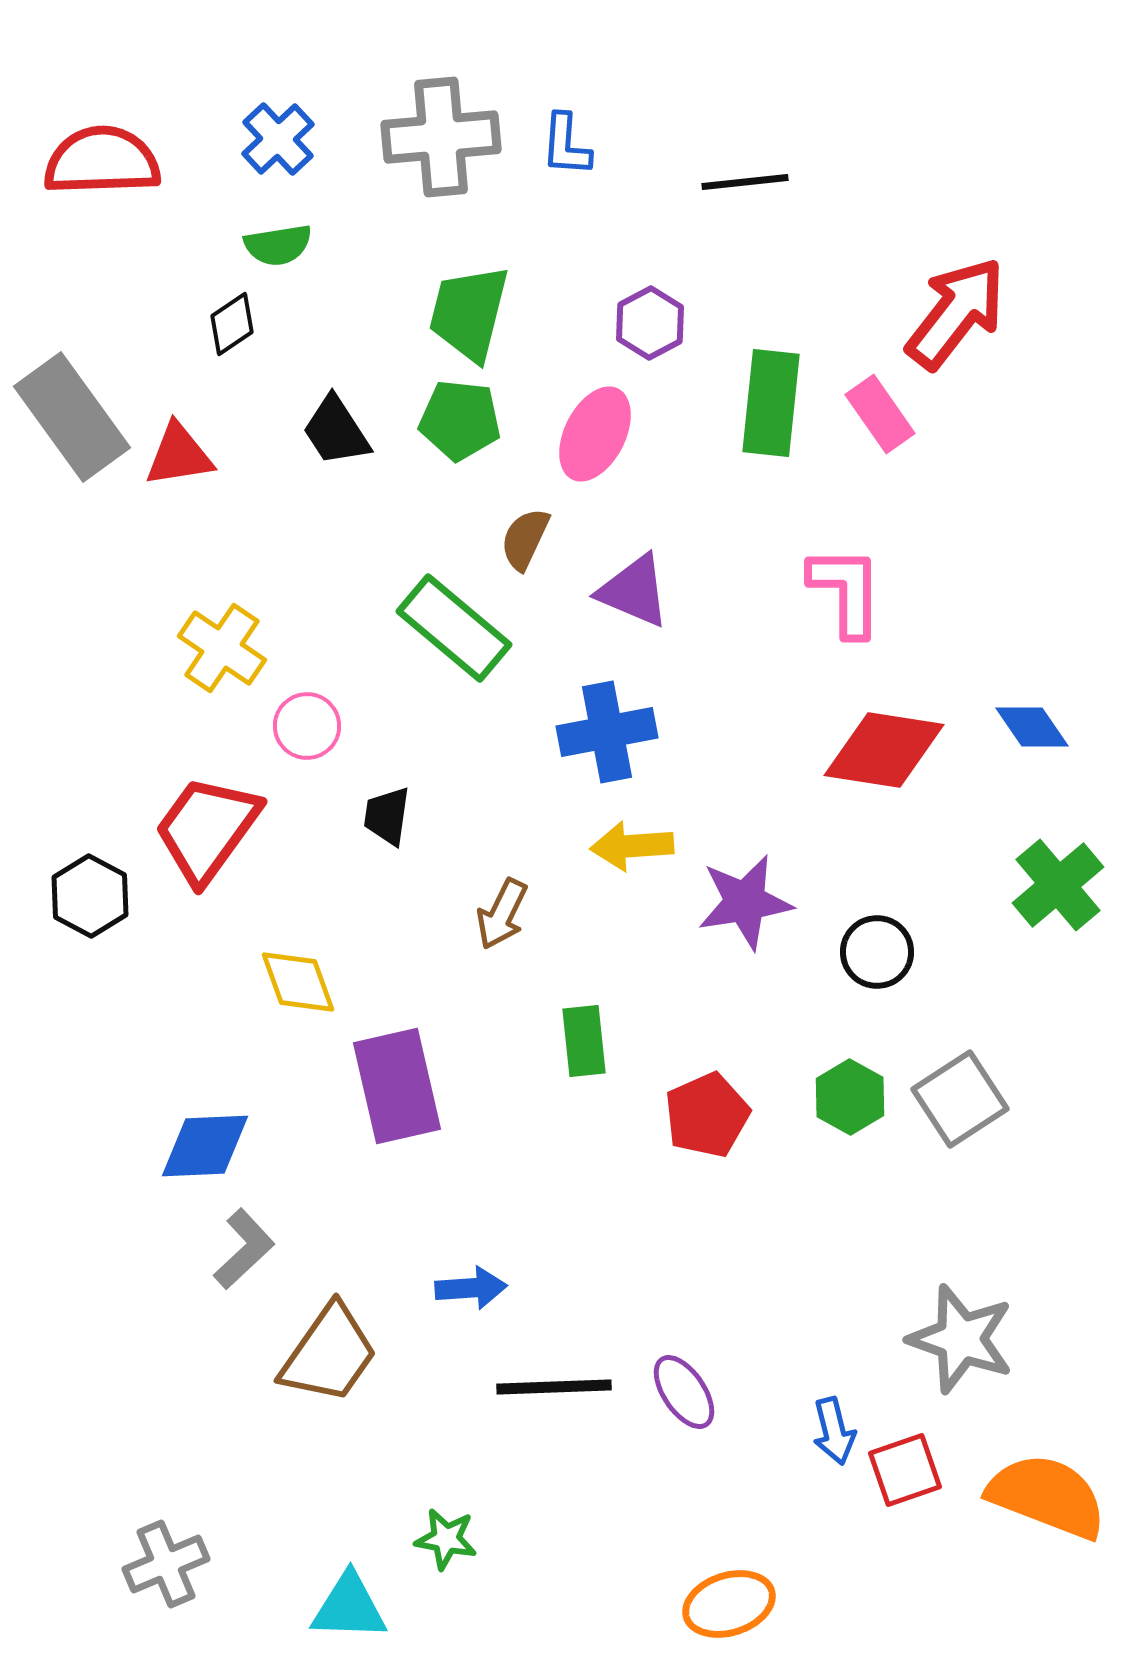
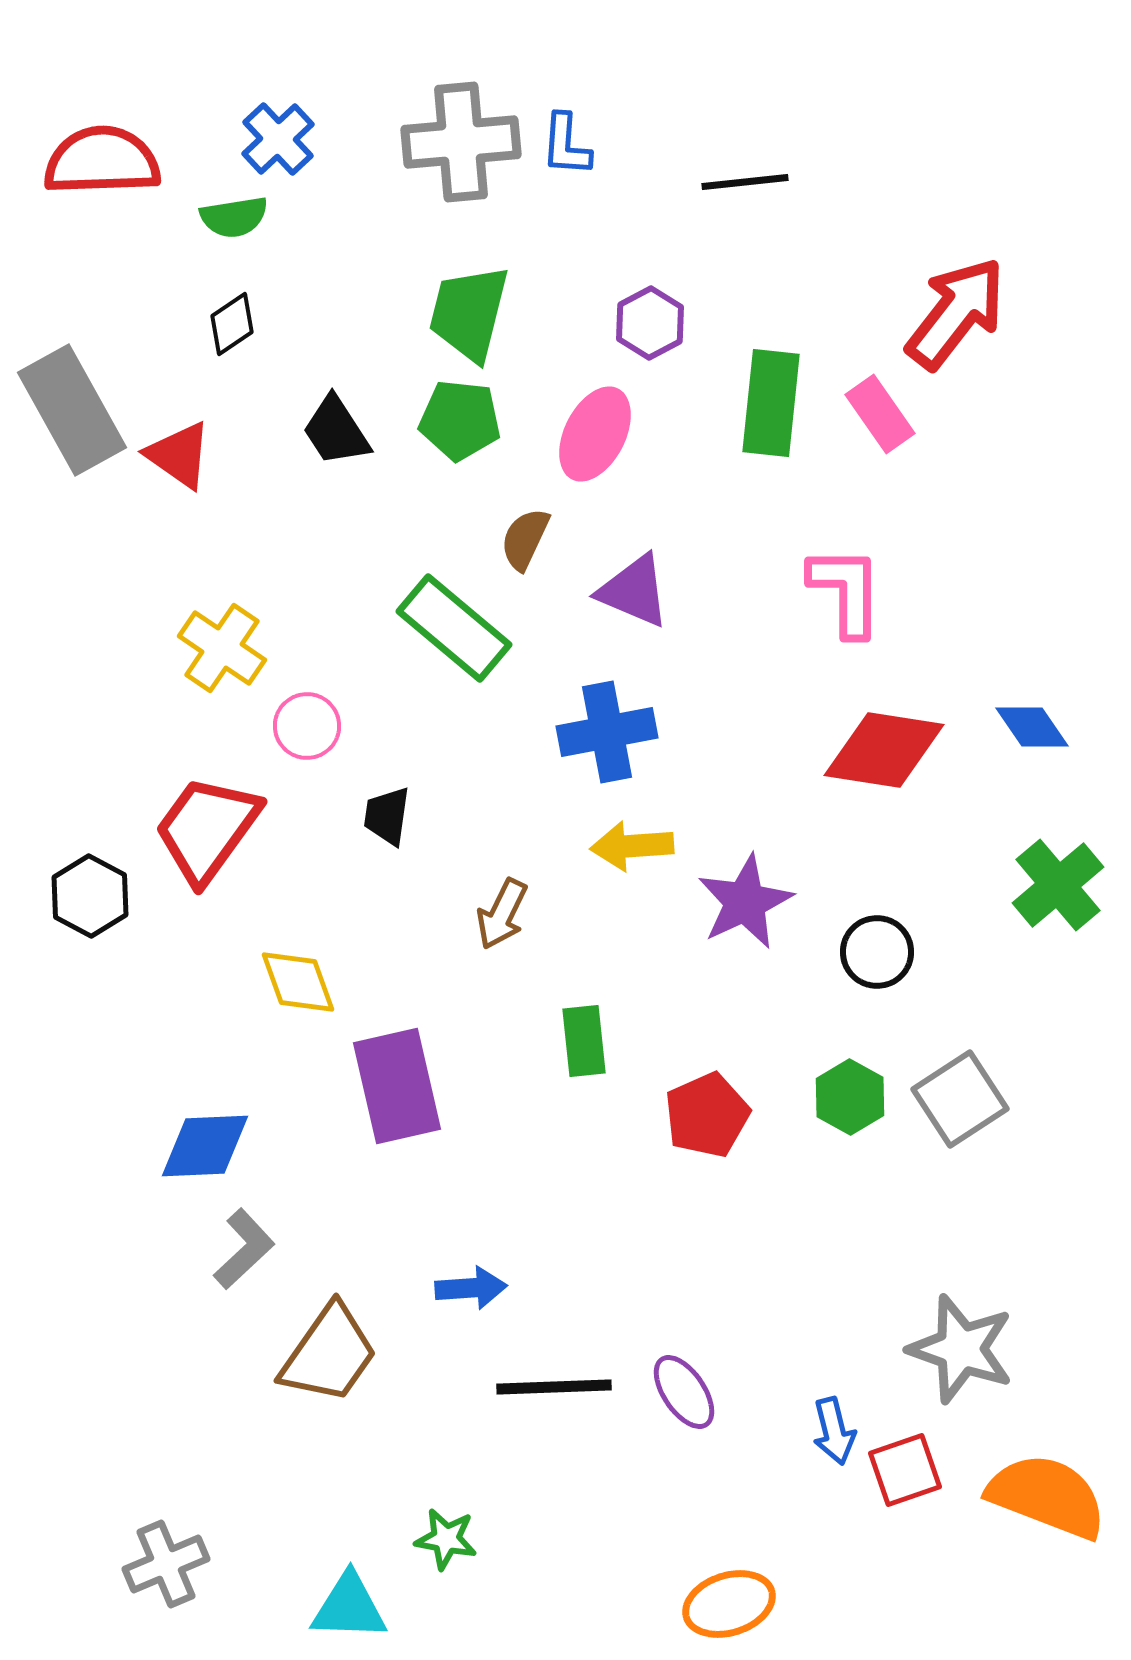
gray cross at (441, 137): moved 20 px right, 5 px down
green semicircle at (278, 245): moved 44 px left, 28 px up
gray rectangle at (72, 417): moved 7 px up; rotated 7 degrees clockwise
red triangle at (179, 455): rotated 44 degrees clockwise
purple star at (745, 902): rotated 16 degrees counterclockwise
gray star at (961, 1339): moved 10 px down
